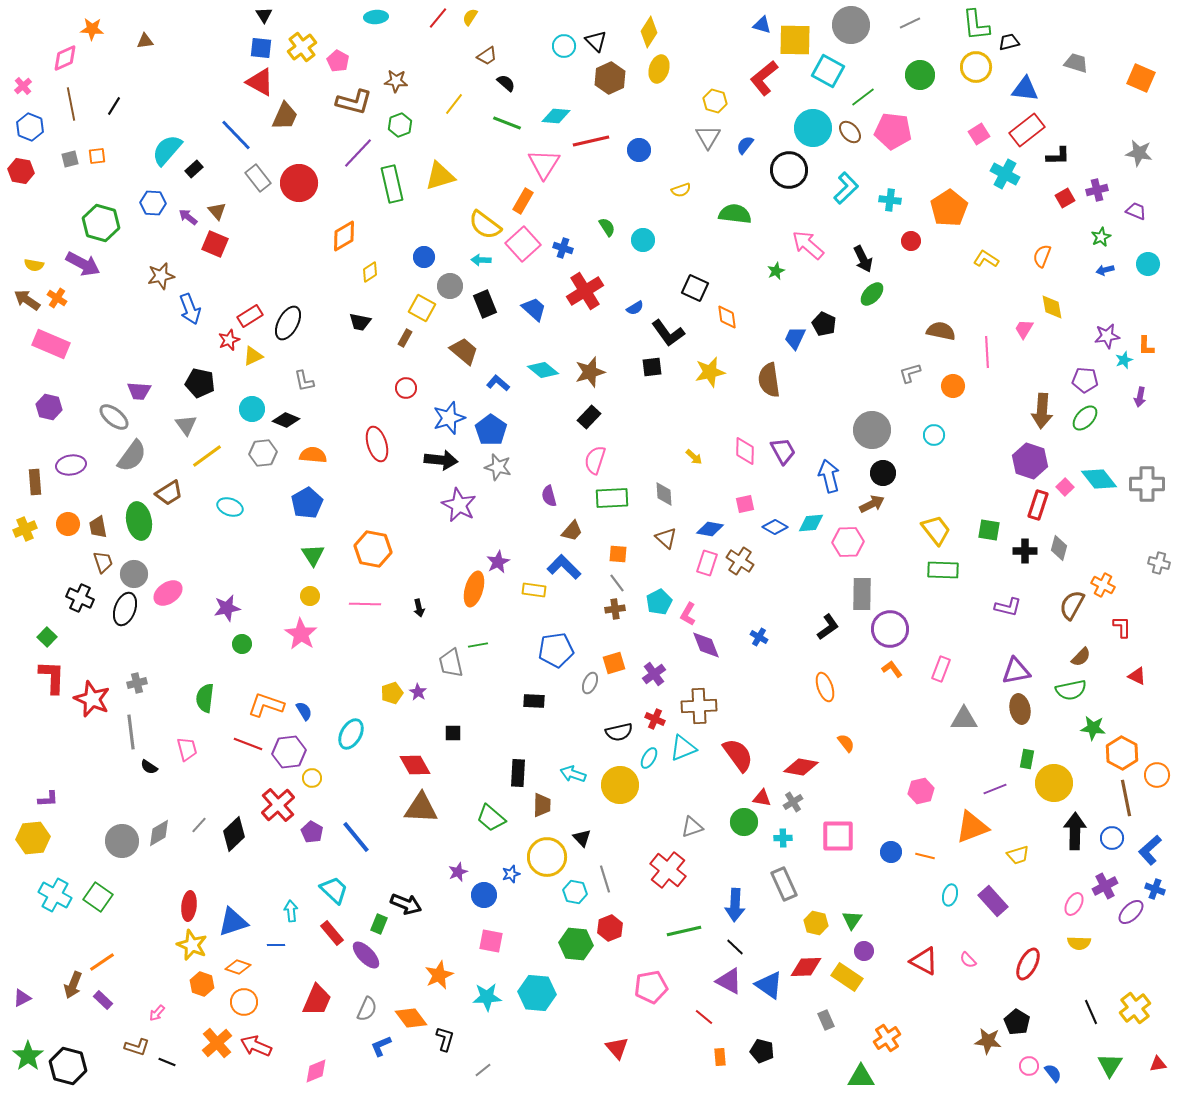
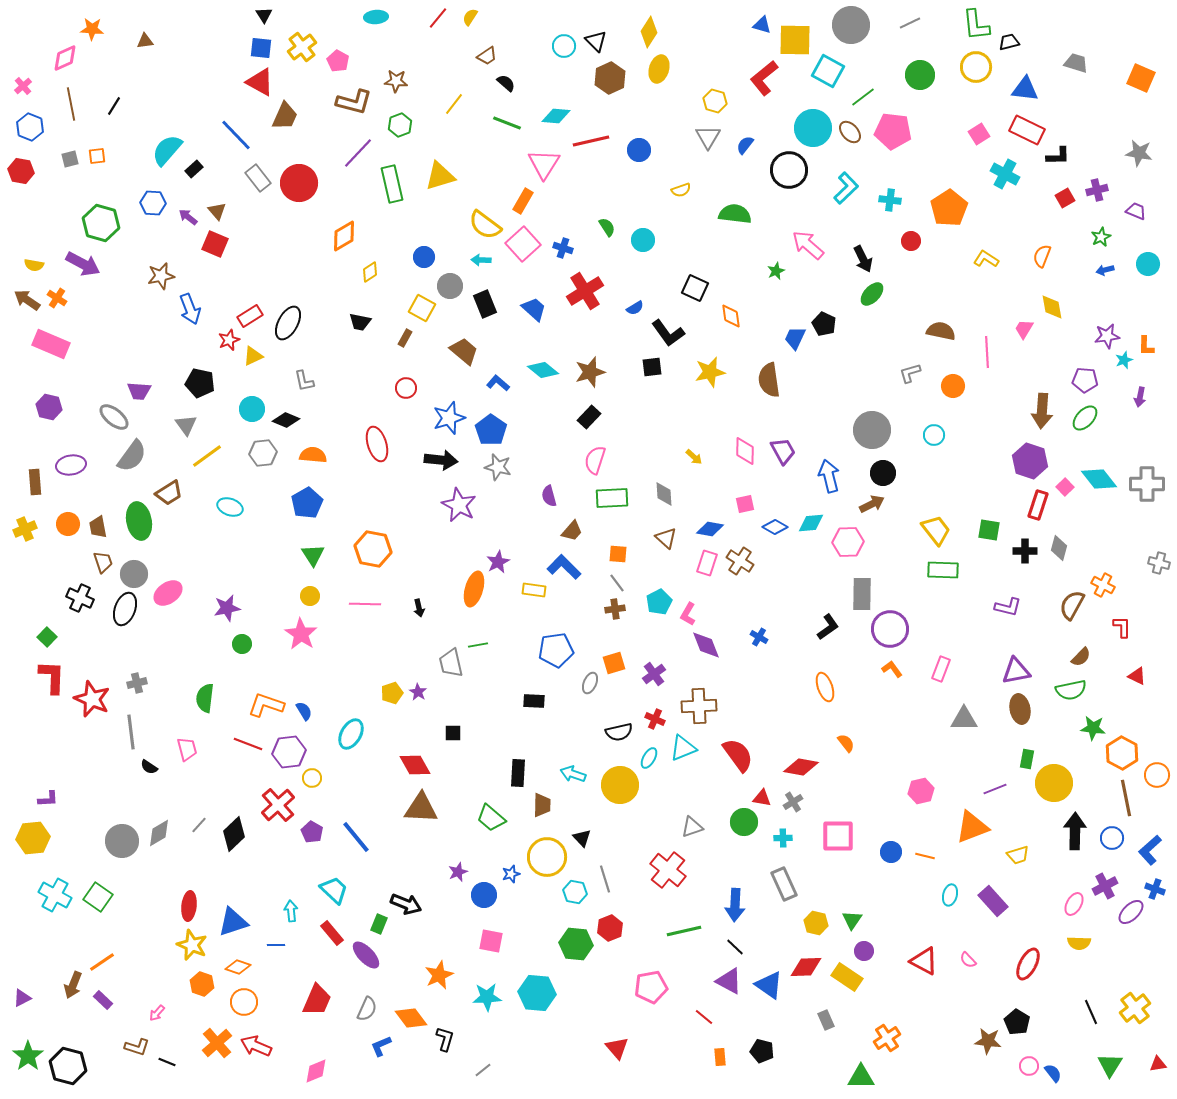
red rectangle at (1027, 130): rotated 64 degrees clockwise
orange diamond at (727, 317): moved 4 px right, 1 px up
